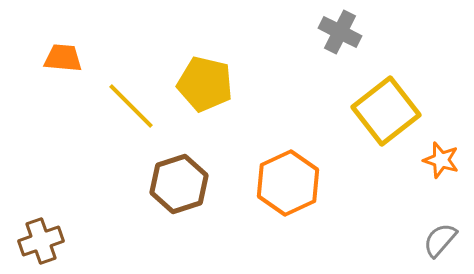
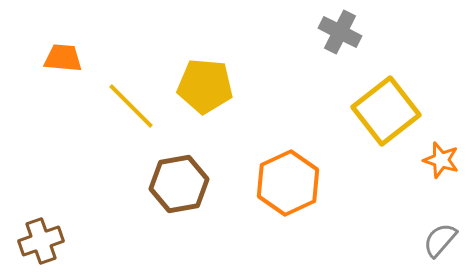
yellow pentagon: moved 2 px down; rotated 8 degrees counterclockwise
brown hexagon: rotated 8 degrees clockwise
